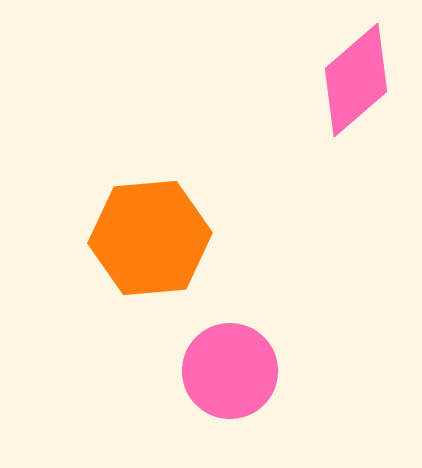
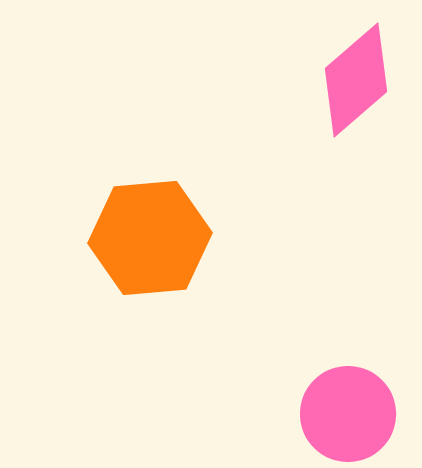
pink circle: moved 118 px right, 43 px down
